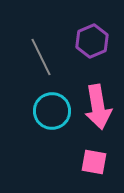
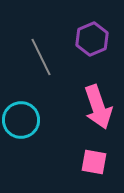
purple hexagon: moved 2 px up
pink arrow: rotated 9 degrees counterclockwise
cyan circle: moved 31 px left, 9 px down
